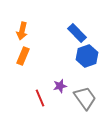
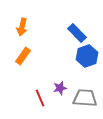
orange arrow: moved 4 px up
orange rectangle: rotated 12 degrees clockwise
purple star: moved 2 px down
gray trapezoid: rotated 50 degrees counterclockwise
